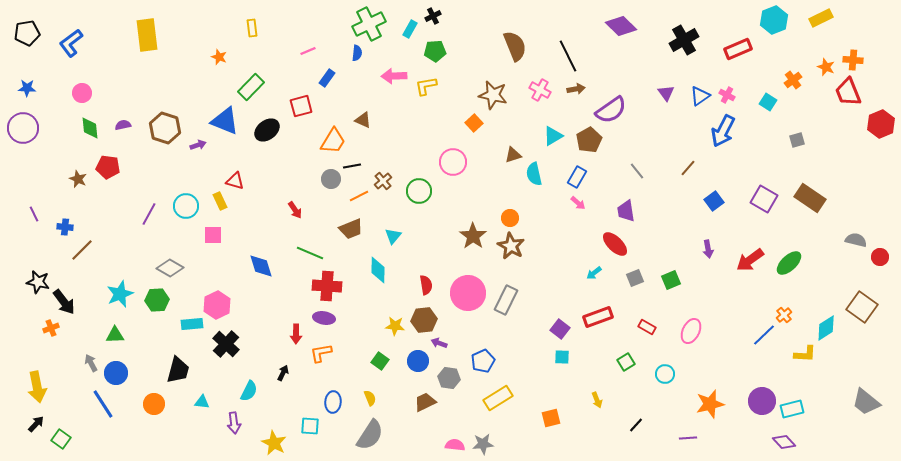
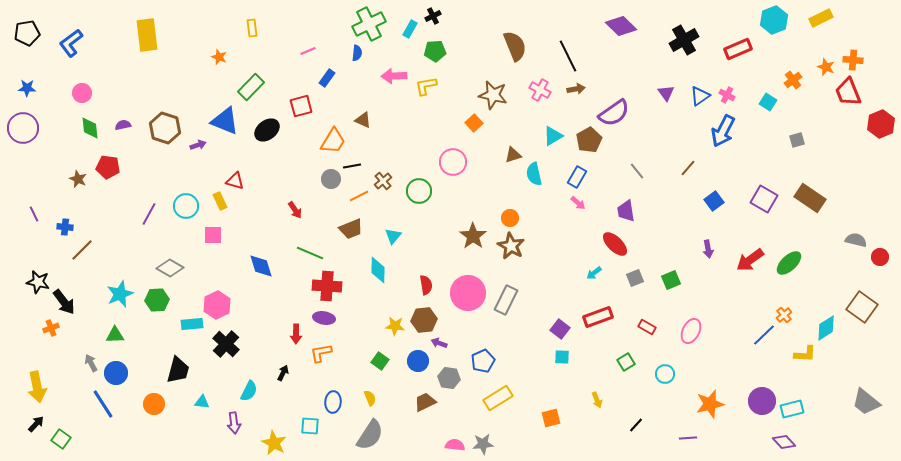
purple semicircle at (611, 110): moved 3 px right, 3 px down
